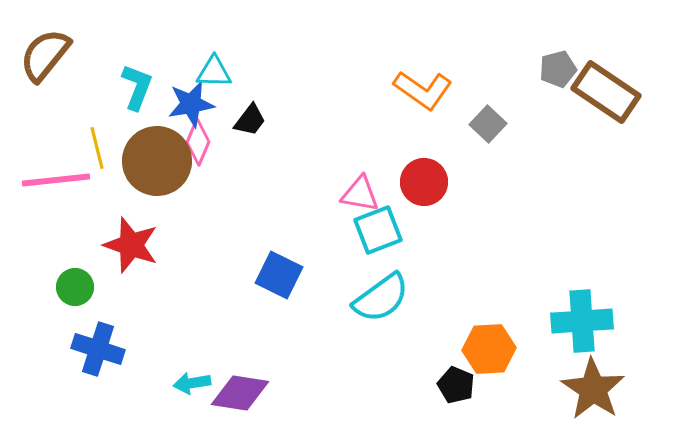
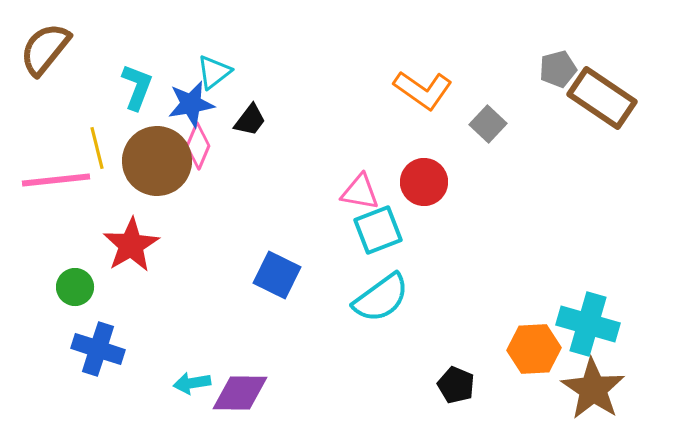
brown semicircle: moved 6 px up
cyan triangle: rotated 39 degrees counterclockwise
brown rectangle: moved 4 px left, 6 px down
pink diamond: moved 4 px down
pink triangle: moved 2 px up
red star: rotated 22 degrees clockwise
blue square: moved 2 px left
cyan cross: moved 6 px right, 3 px down; rotated 20 degrees clockwise
orange hexagon: moved 45 px right
purple diamond: rotated 8 degrees counterclockwise
